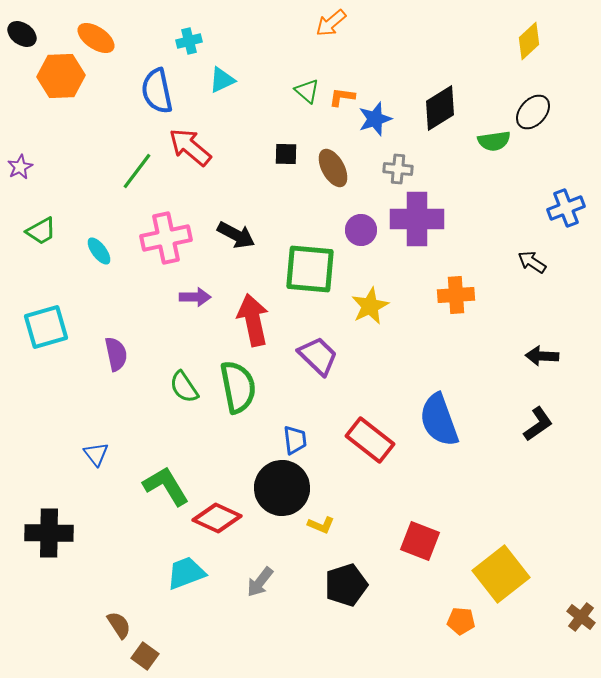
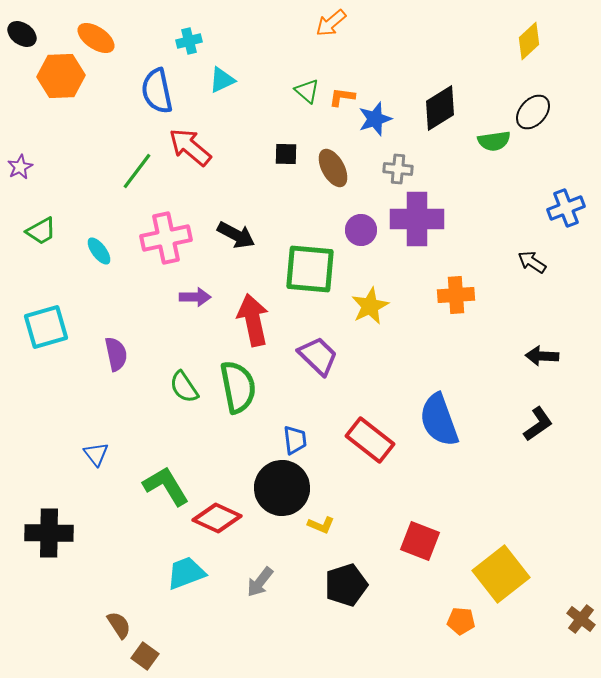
brown cross at (581, 617): moved 2 px down
